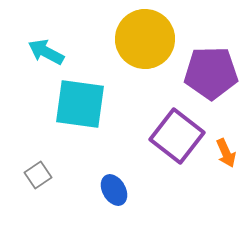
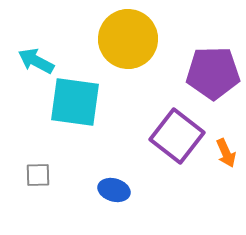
yellow circle: moved 17 px left
cyan arrow: moved 10 px left, 9 px down
purple pentagon: moved 2 px right
cyan square: moved 5 px left, 2 px up
gray square: rotated 32 degrees clockwise
blue ellipse: rotated 44 degrees counterclockwise
